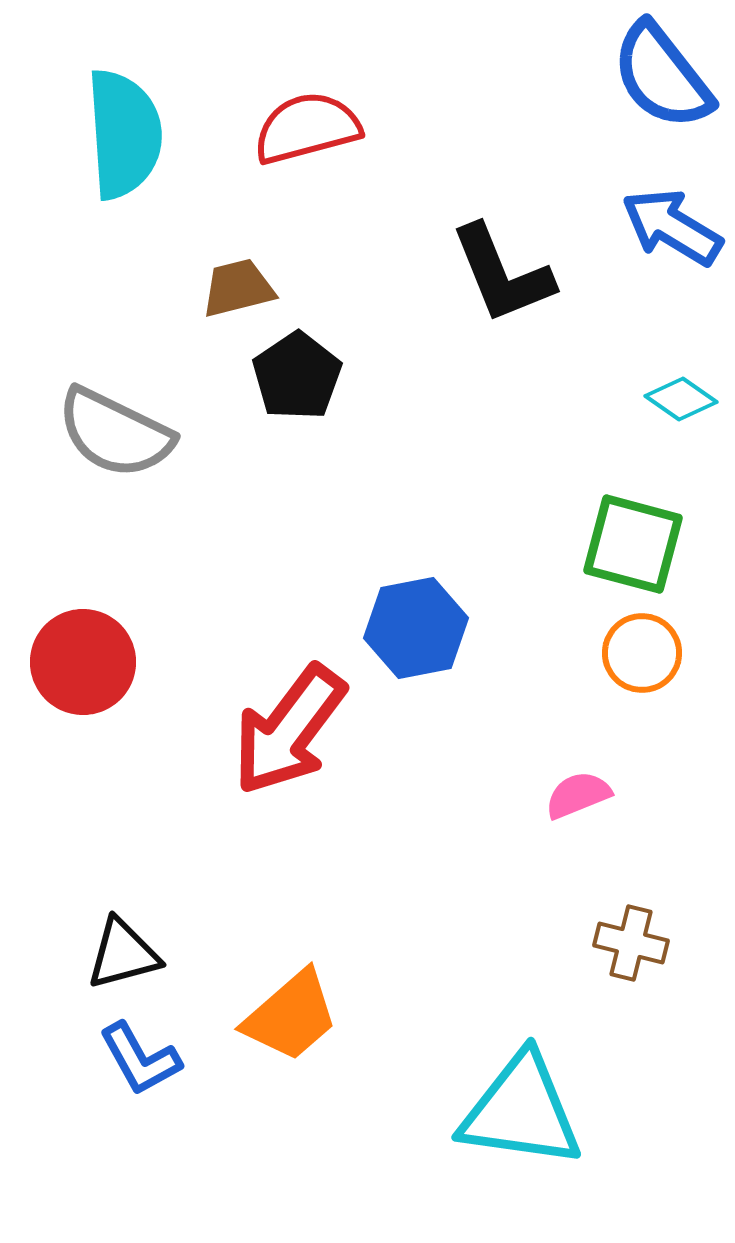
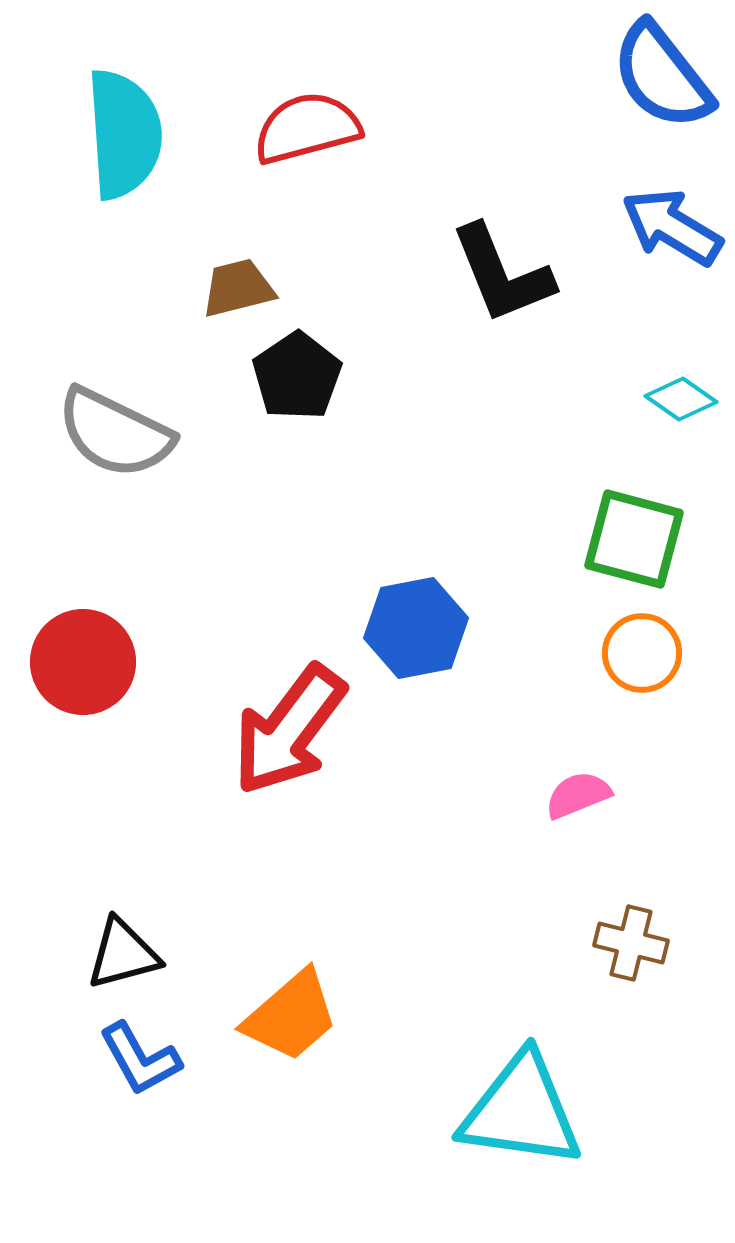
green square: moved 1 px right, 5 px up
